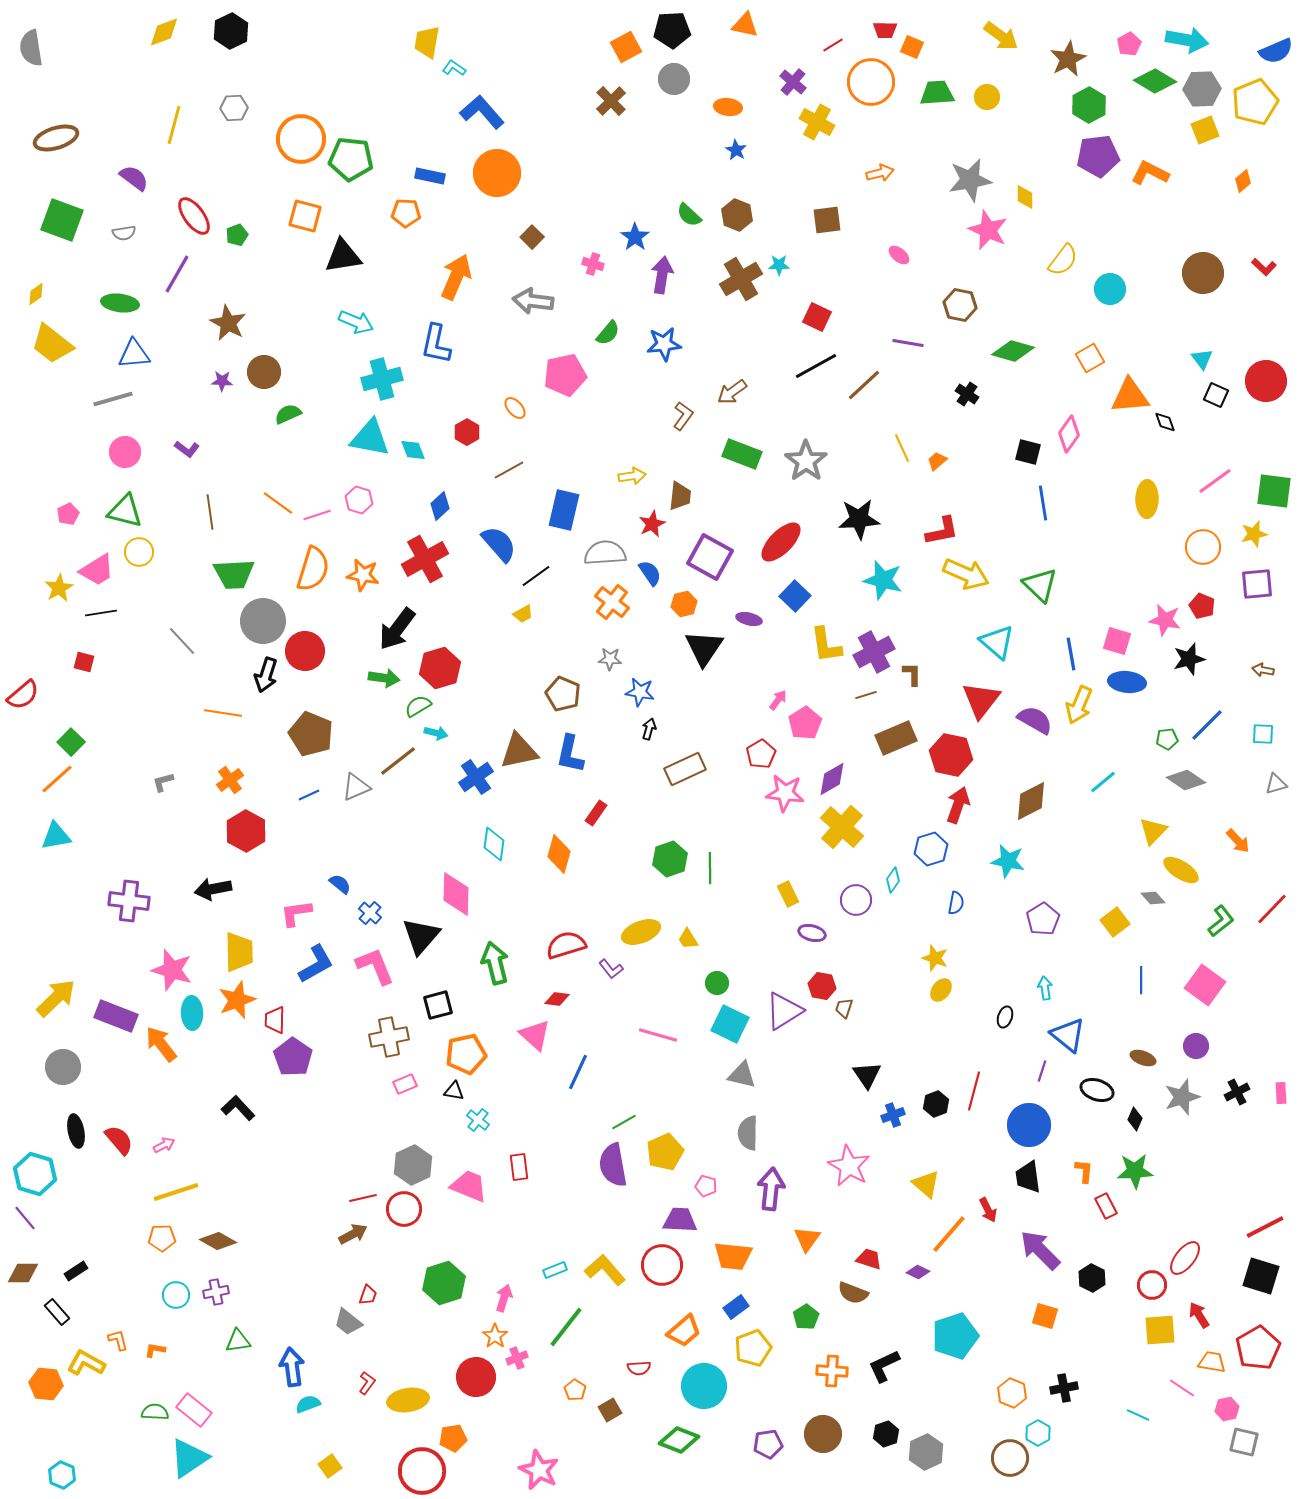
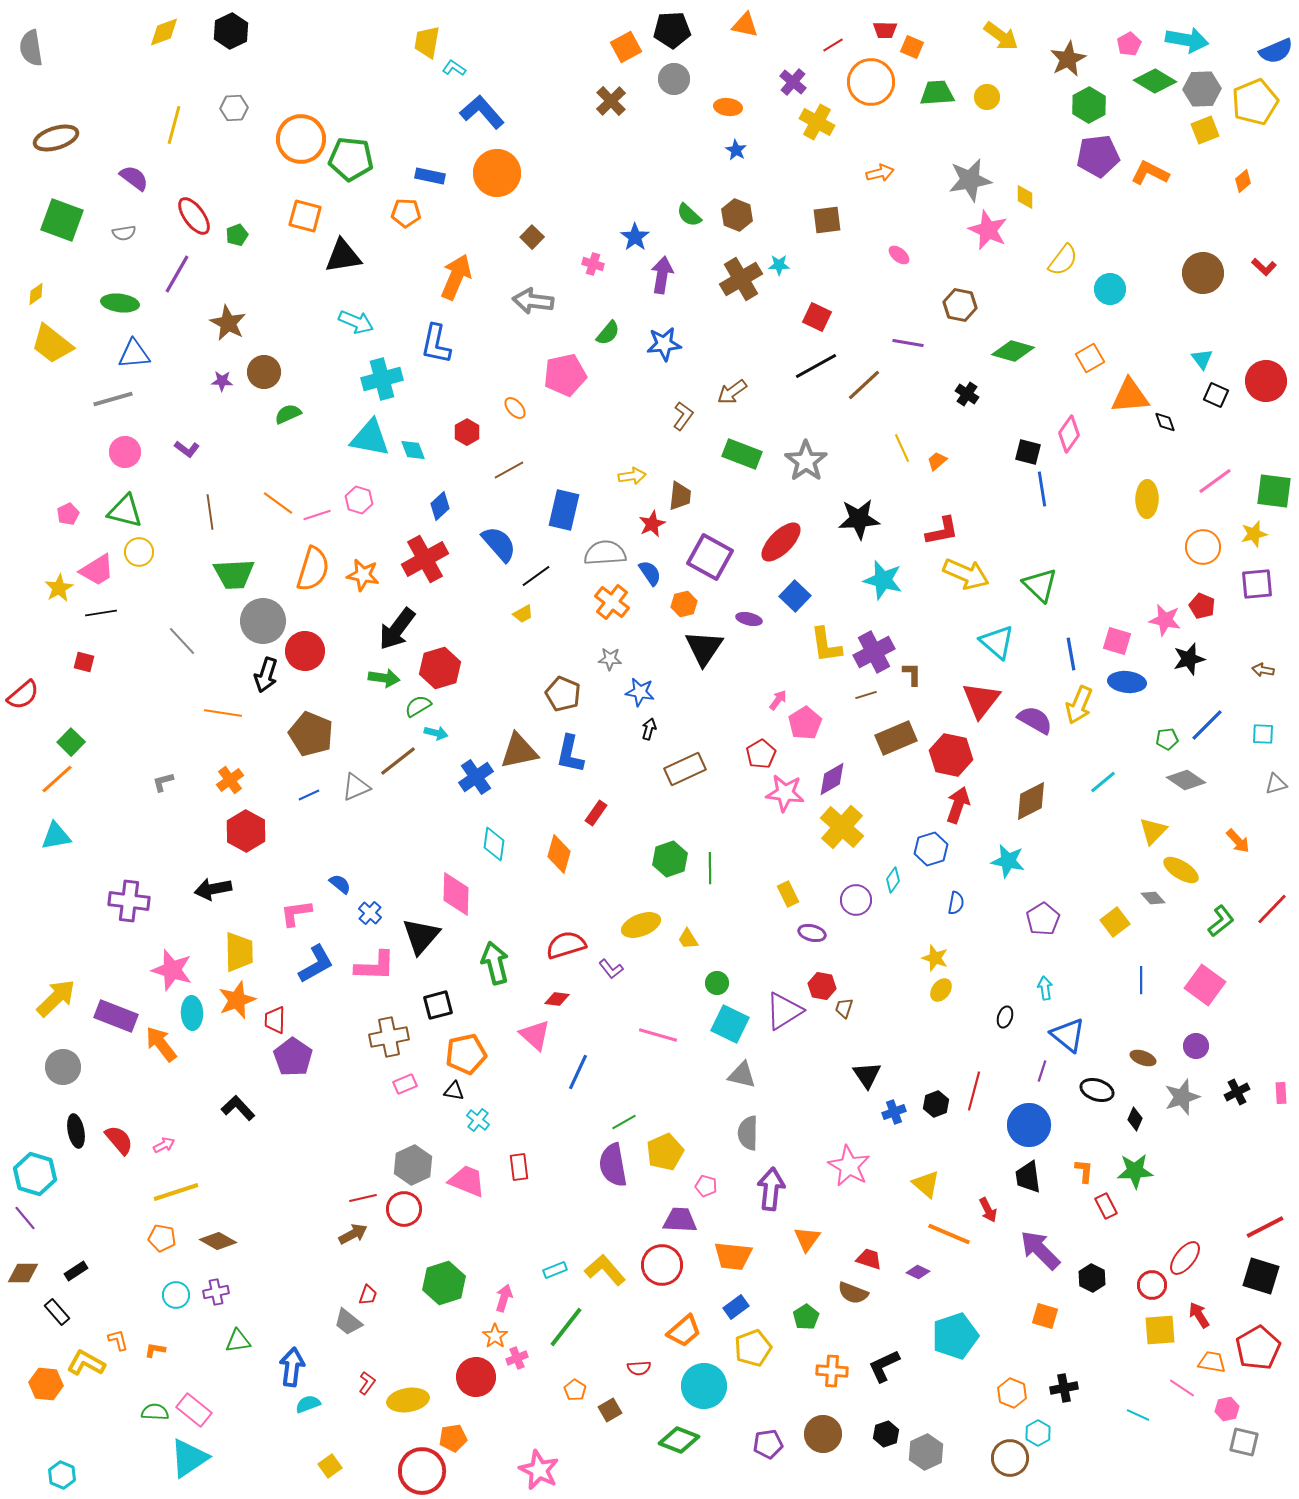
blue line at (1043, 503): moved 1 px left, 14 px up
yellow ellipse at (641, 932): moved 7 px up
pink L-shape at (375, 966): rotated 114 degrees clockwise
blue cross at (893, 1115): moved 1 px right, 3 px up
pink trapezoid at (469, 1186): moved 2 px left, 5 px up
orange line at (949, 1234): rotated 72 degrees clockwise
orange pentagon at (162, 1238): rotated 12 degrees clockwise
blue arrow at (292, 1367): rotated 15 degrees clockwise
